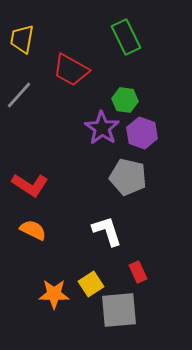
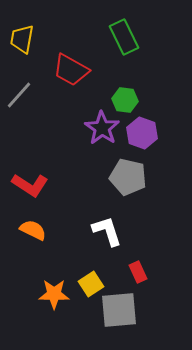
green rectangle: moved 2 px left
